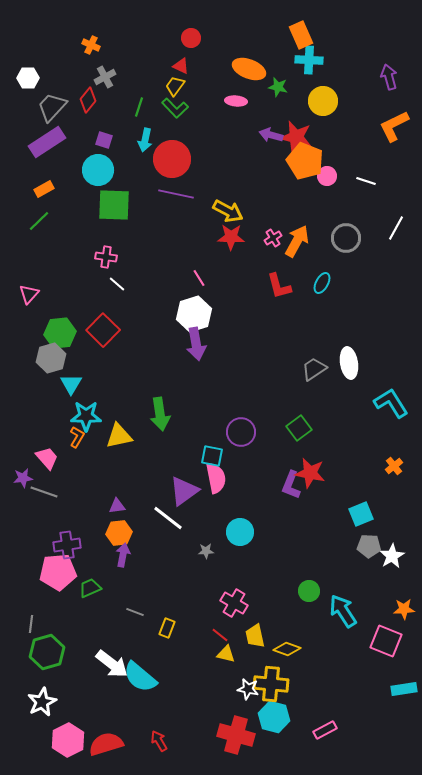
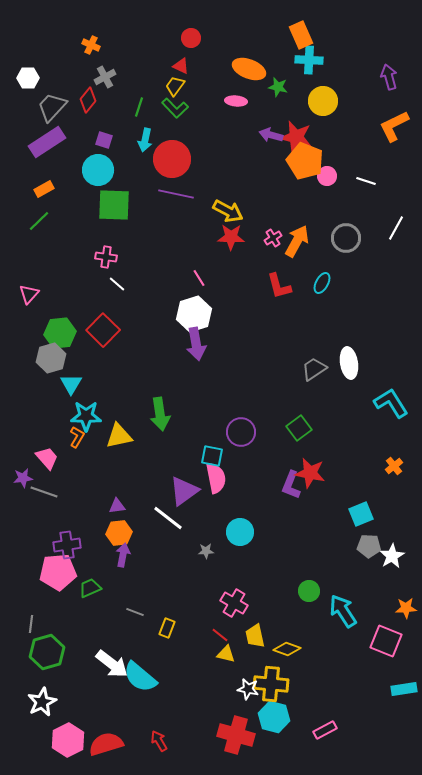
orange star at (404, 609): moved 2 px right, 1 px up
